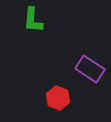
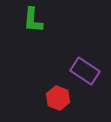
purple rectangle: moved 5 px left, 2 px down
